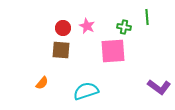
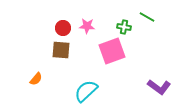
green line: rotated 56 degrees counterclockwise
pink star: rotated 21 degrees counterclockwise
pink square: moved 1 px left; rotated 16 degrees counterclockwise
orange semicircle: moved 6 px left, 4 px up
cyan semicircle: rotated 25 degrees counterclockwise
